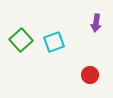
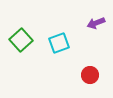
purple arrow: rotated 60 degrees clockwise
cyan square: moved 5 px right, 1 px down
